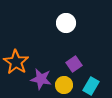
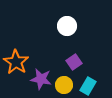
white circle: moved 1 px right, 3 px down
purple square: moved 2 px up
cyan rectangle: moved 3 px left
